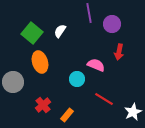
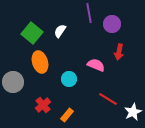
cyan circle: moved 8 px left
red line: moved 4 px right
